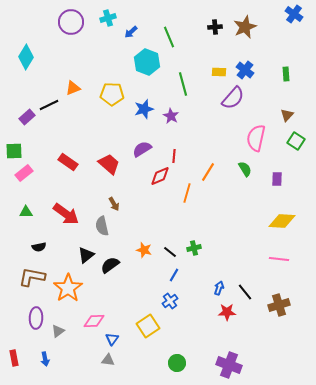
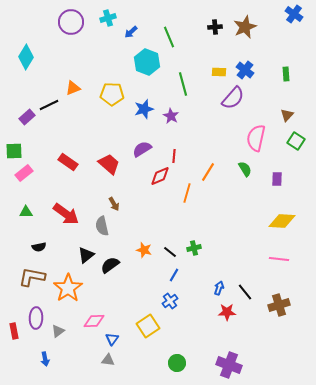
red rectangle at (14, 358): moved 27 px up
